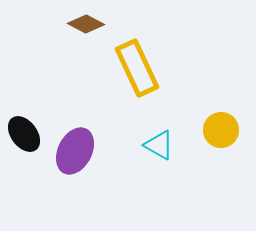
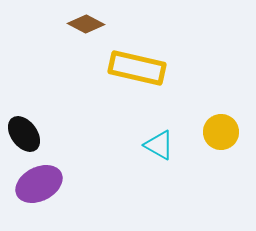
yellow rectangle: rotated 52 degrees counterclockwise
yellow circle: moved 2 px down
purple ellipse: moved 36 px left, 33 px down; rotated 36 degrees clockwise
